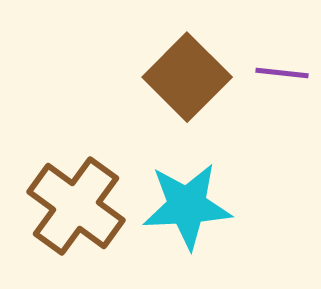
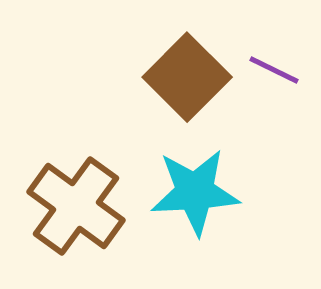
purple line: moved 8 px left, 3 px up; rotated 20 degrees clockwise
cyan star: moved 8 px right, 14 px up
